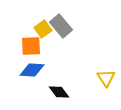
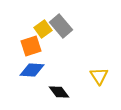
orange square: rotated 15 degrees counterclockwise
yellow triangle: moved 7 px left, 2 px up
